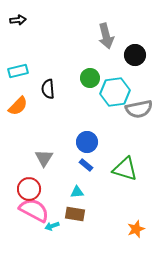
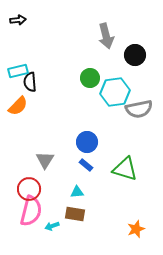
black semicircle: moved 18 px left, 7 px up
gray triangle: moved 1 px right, 2 px down
pink semicircle: moved 3 px left, 1 px down; rotated 76 degrees clockwise
